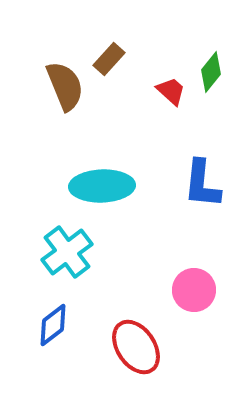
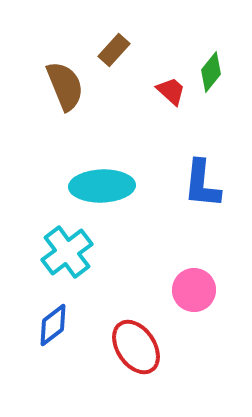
brown rectangle: moved 5 px right, 9 px up
